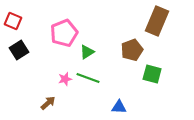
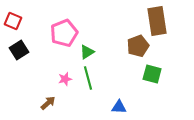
brown rectangle: rotated 32 degrees counterclockwise
brown pentagon: moved 6 px right, 4 px up
green line: rotated 55 degrees clockwise
